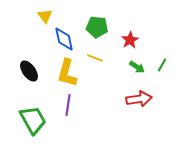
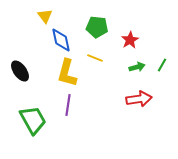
blue diamond: moved 3 px left, 1 px down
green arrow: rotated 49 degrees counterclockwise
black ellipse: moved 9 px left
